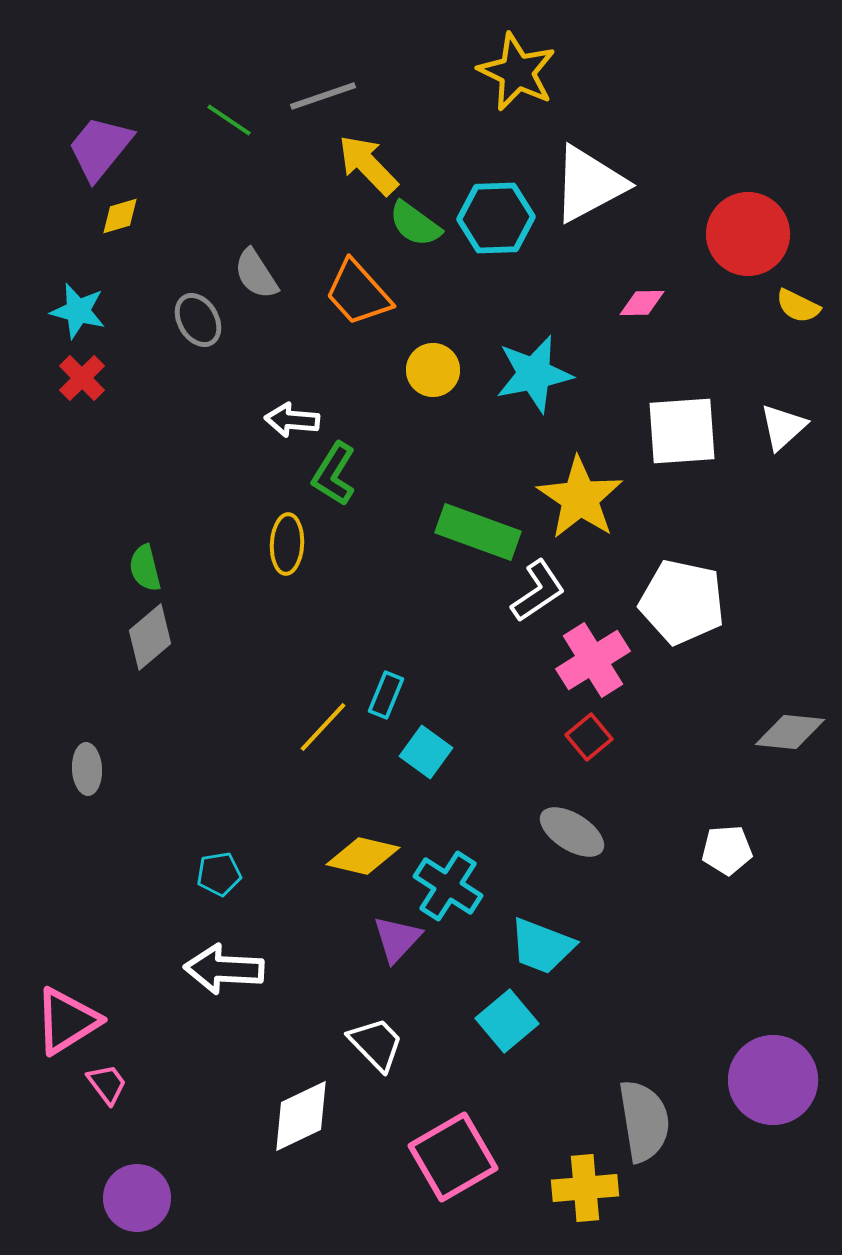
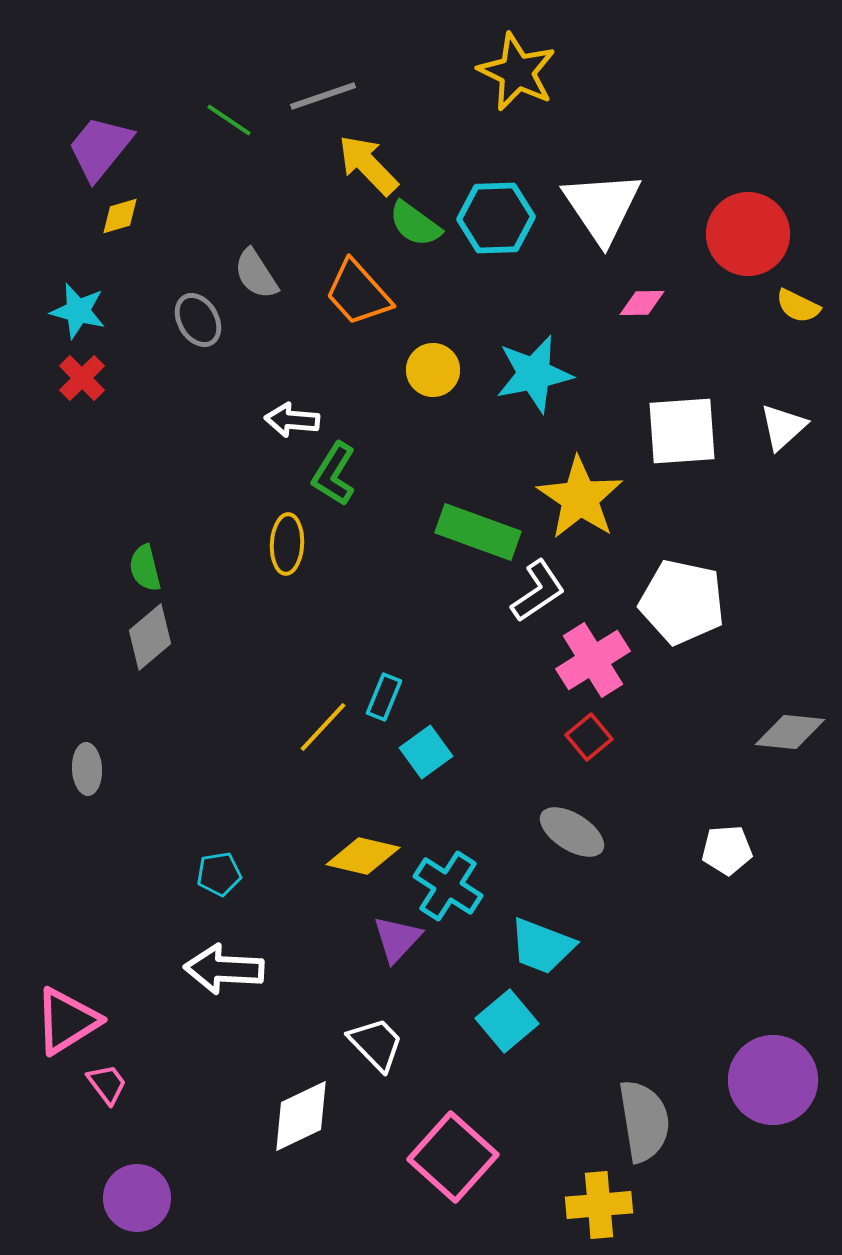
white triangle at (589, 184): moved 13 px right, 23 px down; rotated 36 degrees counterclockwise
cyan rectangle at (386, 695): moved 2 px left, 2 px down
cyan square at (426, 752): rotated 18 degrees clockwise
pink square at (453, 1157): rotated 18 degrees counterclockwise
yellow cross at (585, 1188): moved 14 px right, 17 px down
